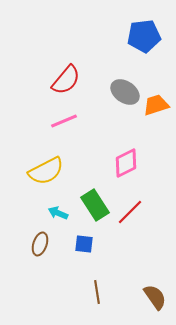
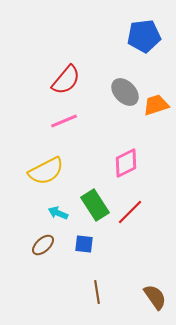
gray ellipse: rotated 12 degrees clockwise
brown ellipse: moved 3 px right, 1 px down; rotated 30 degrees clockwise
